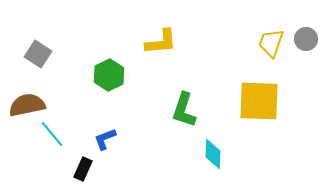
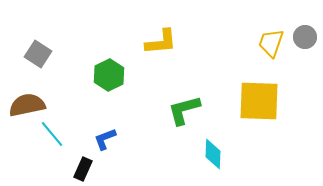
gray circle: moved 1 px left, 2 px up
green L-shape: rotated 57 degrees clockwise
